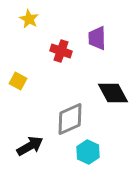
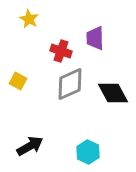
purple trapezoid: moved 2 px left
gray diamond: moved 35 px up
